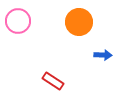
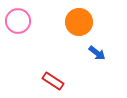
blue arrow: moved 6 px left, 2 px up; rotated 36 degrees clockwise
